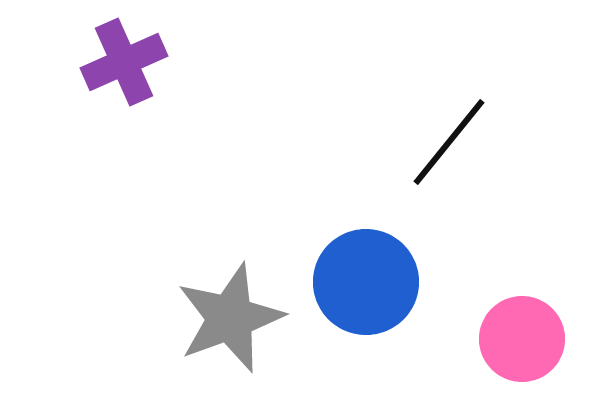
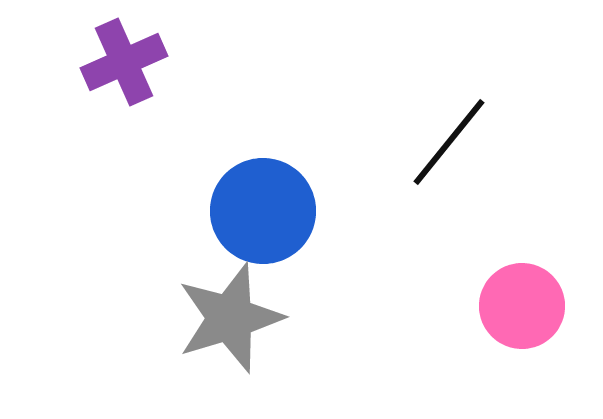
blue circle: moved 103 px left, 71 px up
gray star: rotated 3 degrees clockwise
pink circle: moved 33 px up
